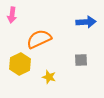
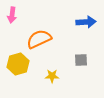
yellow hexagon: moved 2 px left; rotated 10 degrees clockwise
yellow star: moved 3 px right, 1 px up; rotated 16 degrees counterclockwise
